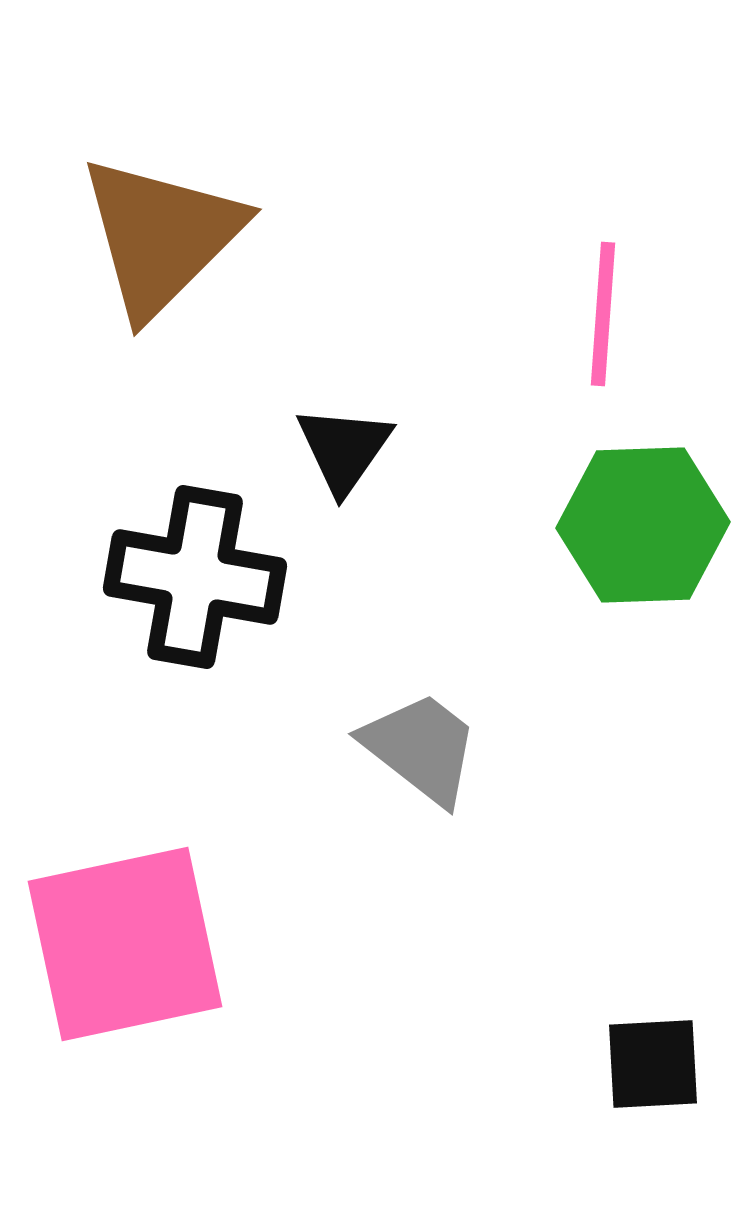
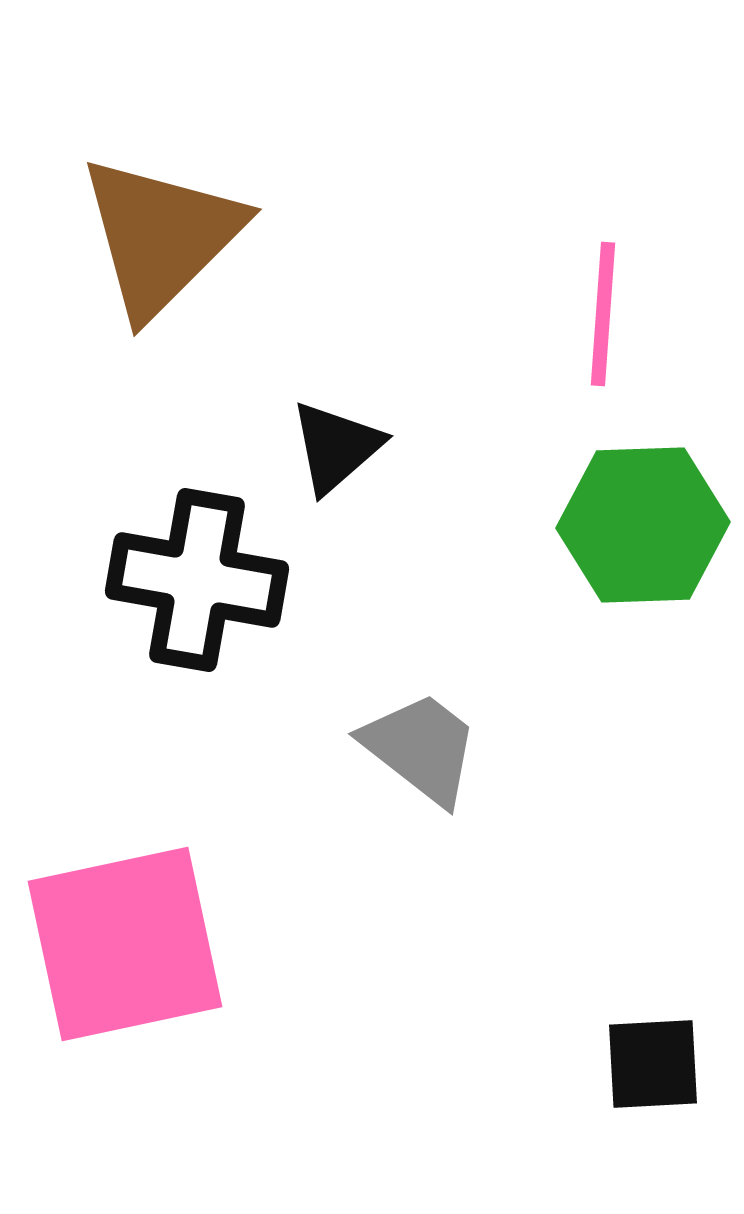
black triangle: moved 8 px left, 2 px up; rotated 14 degrees clockwise
black cross: moved 2 px right, 3 px down
